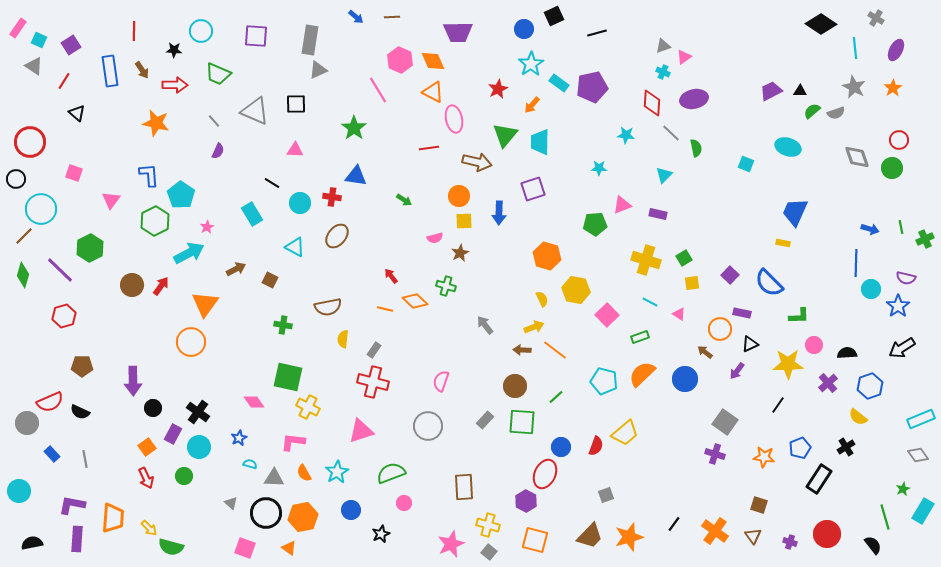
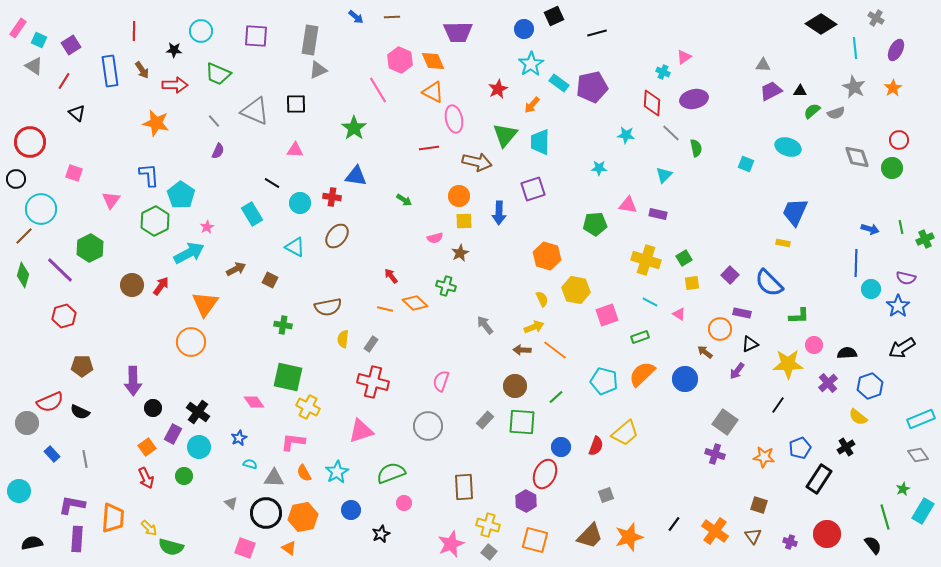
gray triangle at (663, 46): moved 100 px right, 19 px down; rotated 21 degrees clockwise
pink triangle at (622, 205): moved 6 px right; rotated 30 degrees clockwise
orange diamond at (415, 301): moved 2 px down
pink square at (607, 315): rotated 25 degrees clockwise
gray rectangle at (374, 350): moved 3 px left, 6 px up
